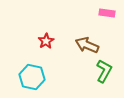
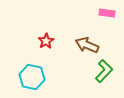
green L-shape: rotated 15 degrees clockwise
